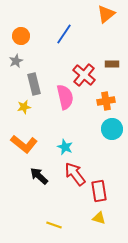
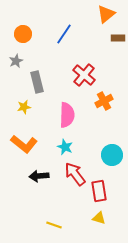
orange circle: moved 2 px right, 2 px up
brown rectangle: moved 6 px right, 26 px up
gray rectangle: moved 3 px right, 2 px up
pink semicircle: moved 2 px right, 18 px down; rotated 15 degrees clockwise
orange cross: moved 2 px left; rotated 18 degrees counterclockwise
cyan circle: moved 26 px down
black arrow: rotated 48 degrees counterclockwise
